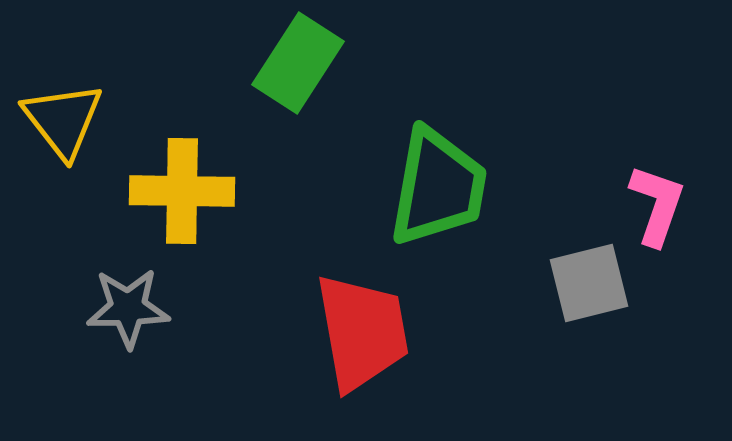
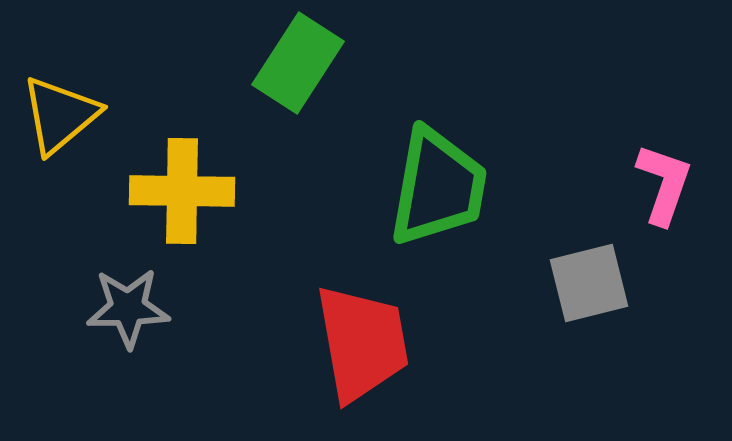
yellow triangle: moved 3 px left, 5 px up; rotated 28 degrees clockwise
pink L-shape: moved 7 px right, 21 px up
red trapezoid: moved 11 px down
